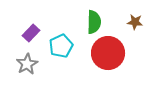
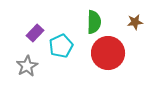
brown star: rotated 14 degrees counterclockwise
purple rectangle: moved 4 px right
gray star: moved 2 px down
